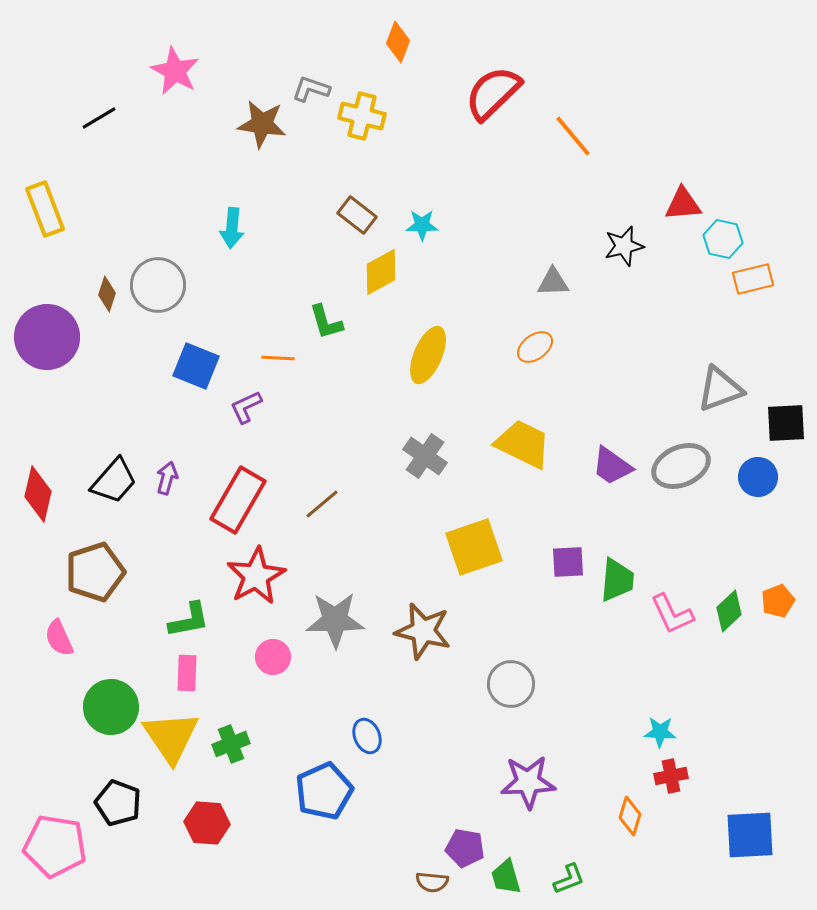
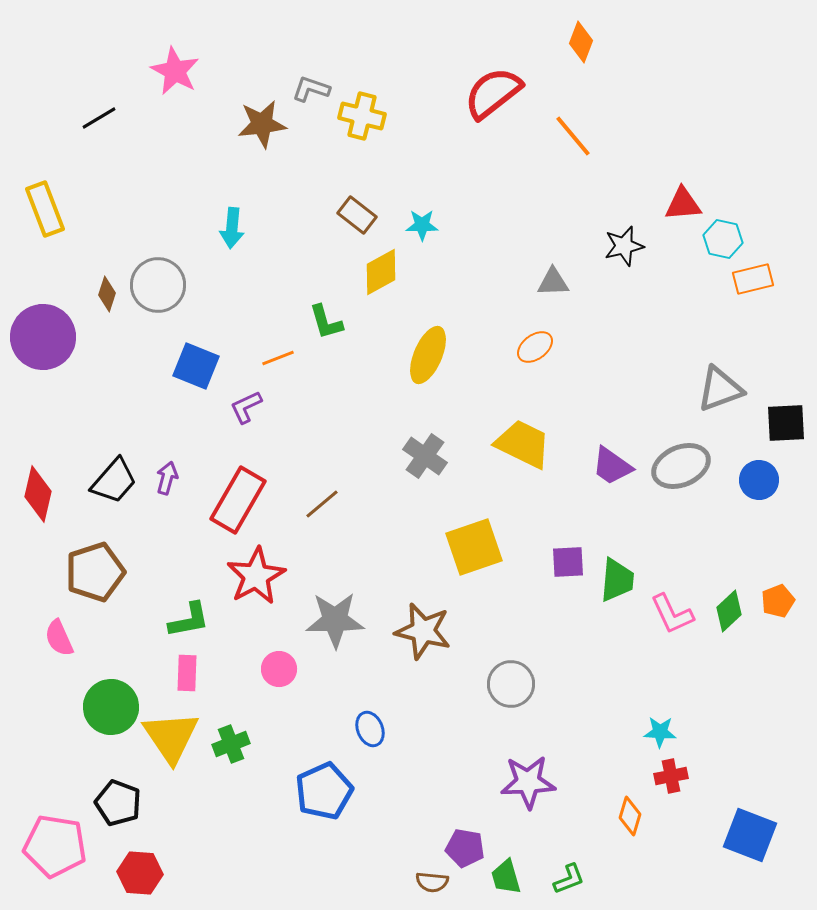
orange diamond at (398, 42): moved 183 px right
red semicircle at (493, 93): rotated 6 degrees clockwise
brown star at (262, 124): rotated 15 degrees counterclockwise
purple circle at (47, 337): moved 4 px left
orange line at (278, 358): rotated 24 degrees counterclockwise
blue circle at (758, 477): moved 1 px right, 3 px down
pink circle at (273, 657): moved 6 px right, 12 px down
blue ellipse at (367, 736): moved 3 px right, 7 px up
red hexagon at (207, 823): moved 67 px left, 50 px down
blue square at (750, 835): rotated 24 degrees clockwise
